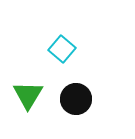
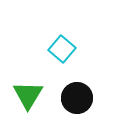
black circle: moved 1 px right, 1 px up
